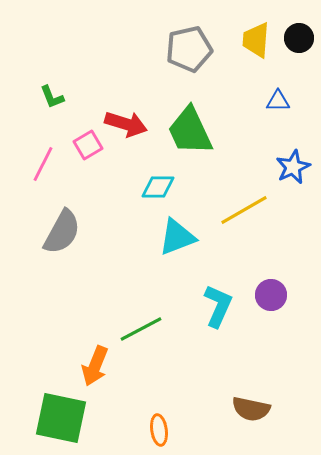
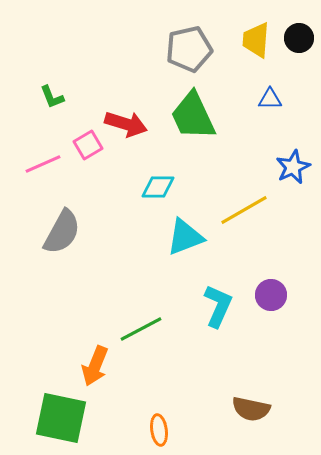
blue triangle: moved 8 px left, 2 px up
green trapezoid: moved 3 px right, 15 px up
pink line: rotated 39 degrees clockwise
cyan triangle: moved 8 px right
